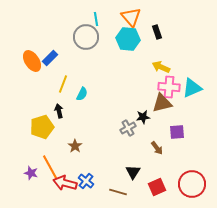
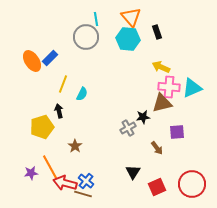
purple star: rotated 24 degrees counterclockwise
brown line: moved 35 px left, 2 px down
